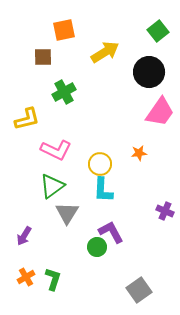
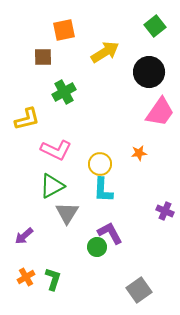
green square: moved 3 px left, 5 px up
green triangle: rotated 8 degrees clockwise
purple L-shape: moved 1 px left, 1 px down
purple arrow: rotated 18 degrees clockwise
